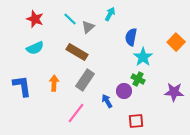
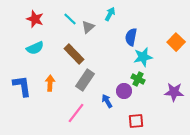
brown rectangle: moved 3 px left, 2 px down; rotated 15 degrees clockwise
cyan star: rotated 24 degrees clockwise
orange arrow: moved 4 px left
